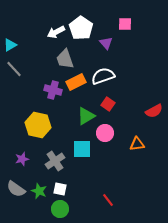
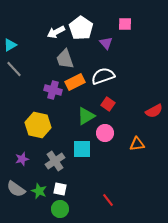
orange rectangle: moved 1 px left
